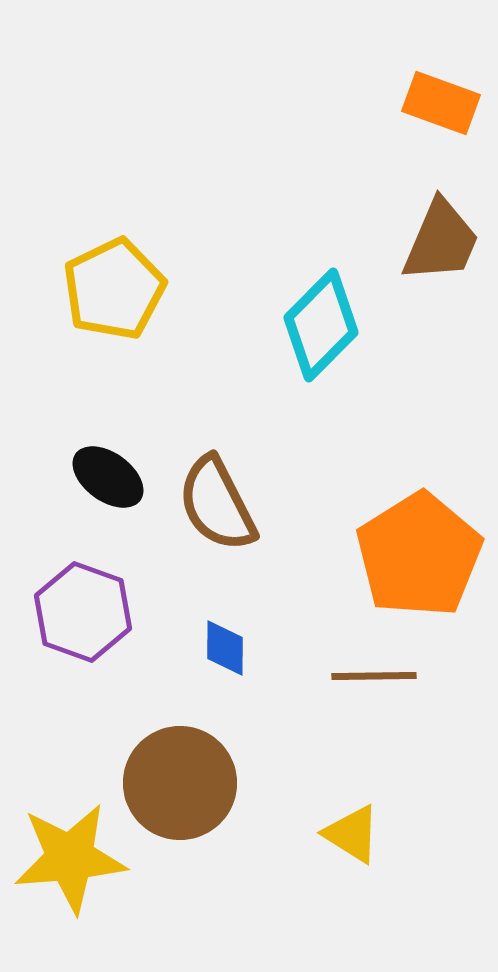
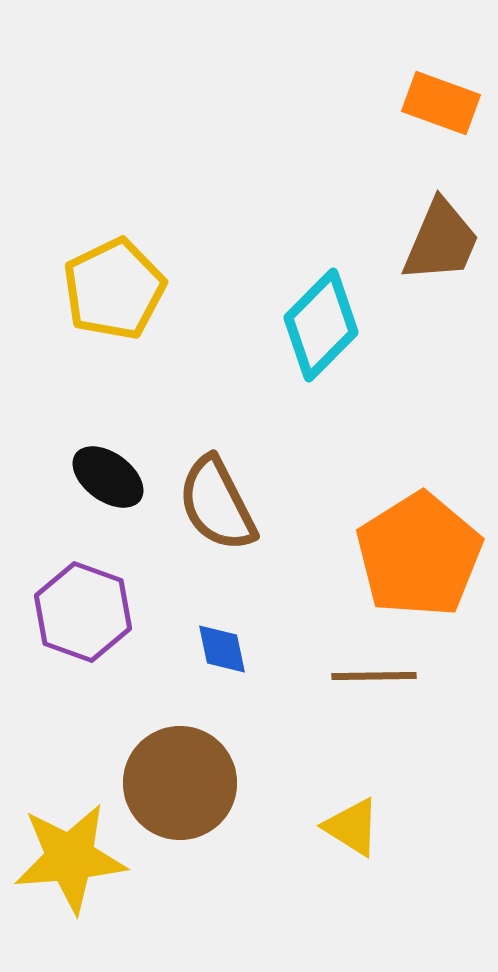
blue diamond: moved 3 px left, 1 px down; rotated 12 degrees counterclockwise
yellow triangle: moved 7 px up
